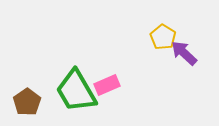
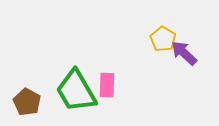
yellow pentagon: moved 2 px down
pink rectangle: rotated 65 degrees counterclockwise
brown pentagon: rotated 8 degrees counterclockwise
